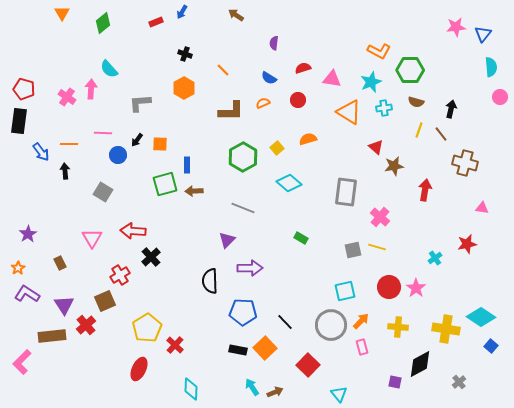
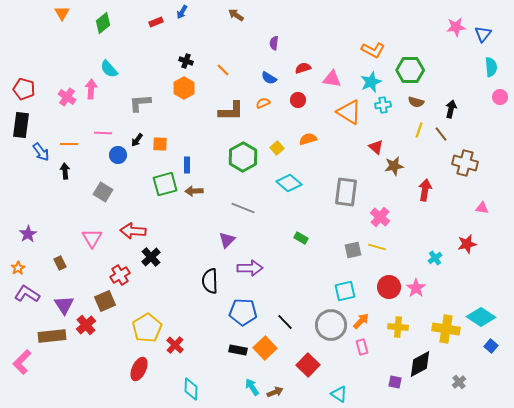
orange L-shape at (379, 51): moved 6 px left, 1 px up
black cross at (185, 54): moved 1 px right, 7 px down
cyan cross at (384, 108): moved 1 px left, 3 px up
black rectangle at (19, 121): moved 2 px right, 4 px down
cyan triangle at (339, 394): rotated 18 degrees counterclockwise
